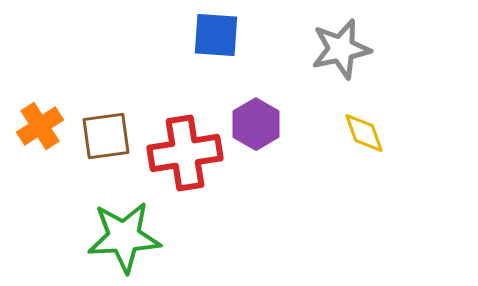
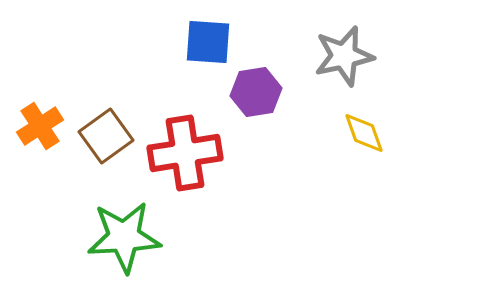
blue square: moved 8 px left, 7 px down
gray star: moved 3 px right, 7 px down
purple hexagon: moved 32 px up; rotated 21 degrees clockwise
brown square: rotated 28 degrees counterclockwise
